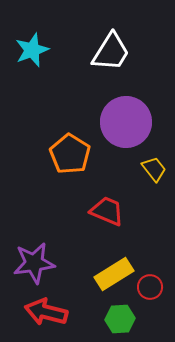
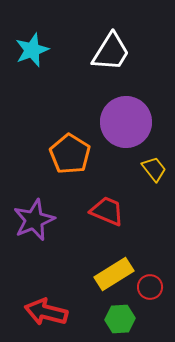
purple star: moved 43 px up; rotated 15 degrees counterclockwise
